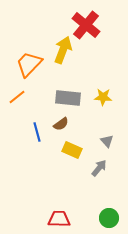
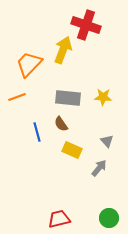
red cross: rotated 20 degrees counterclockwise
orange line: rotated 18 degrees clockwise
brown semicircle: rotated 91 degrees clockwise
red trapezoid: rotated 15 degrees counterclockwise
